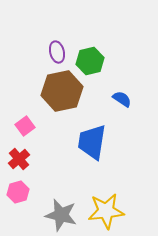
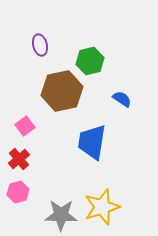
purple ellipse: moved 17 px left, 7 px up
yellow star: moved 4 px left, 4 px up; rotated 12 degrees counterclockwise
gray star: rotated 12 degrees counterclockwise
